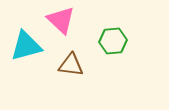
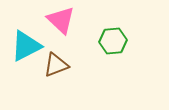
cyan triangle: rotated 12 degrees counterclockwise
brown triangle: moved 15 px left; rotated 28 degrees counterclockwise
